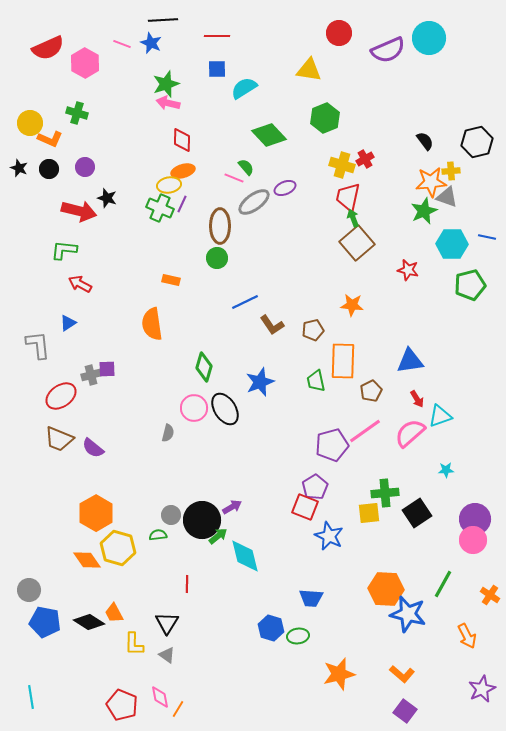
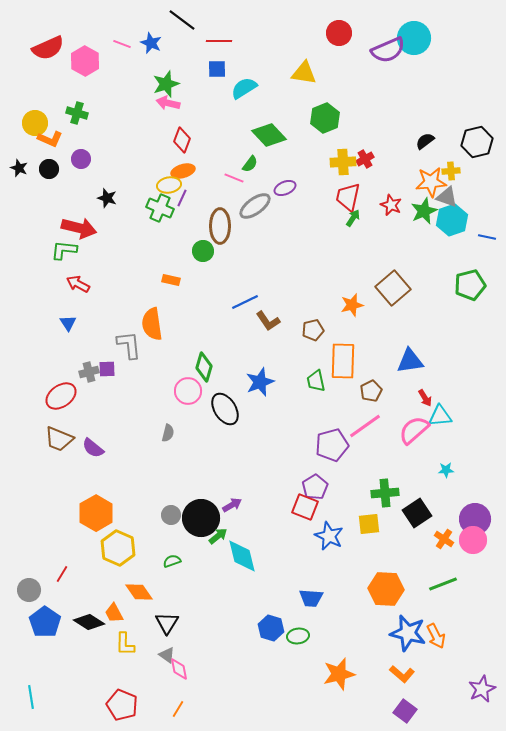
black line at (163, 20): moved 19 px right; rotated 40 degrees clockwise
red line at (217, 36): moved 2 px right, 5 px down
cyan circle at (429, 38): moved 15 px left
pink hexagon at (85, 63): moved 2 px up
yellow triangle at (309, 70): moved 5 px left, 3 px down
yellow circle at (30, 123): moved 5 px right
red diamond at (182, 140): rotated 20 degrees clockwise
black semicircle at (425, 141): rotated 90 degrees counterclockwise
yellow cross at (342, 165): moved 1 px right, 3 px up; rotated 20 degrees counterclockwise
purple circle at (85, 167): moved 4 px left, 8 px up
green semicircle at (246, 167): moved 4 px right, 3 px up; rotated 78 degrees clockwise
gray ellipse at (254, 202): moved 1 px right, 4 px down
purple line at (182, 204): moved 6 px up
red arrow at (79, 211): moved 17 px down
green arrow at (353, 218): rotated 54 degrees clockwise
brown square at (357, 243): moved 36 px right, 45 px down
cyan hexagon at (452, 244): moved 24 px up; rotated 20 degrees counterclockwise
green circle at (217, 258): moved 14 px left, 7 px up
red star at (408, 270): moved 17 px left, 65 px up; rotated 10 degrees clockwise
red arrow at (80, 284): moved 2 px left
orange star at (352, 305): rotated 20 degrees counterclockwise
blue triangle at (68, 323): rotated 30 degrees counterclockwise
brown L-shape at (272, 325): moved 4 px left, 4 px up
gray L-shape at (38, 345): moved 91 px right
gray cross at (91, 375): moved 2 px left, 3 px up
red arrow at (417, 399): moved 8 px right, 1 px up
pink circle at (194, 408): moved 6 px left, 17 px up
cyan triangle at (440, 416): rotated 15 degrees clockwise
pink line at (365, 431): moved 5 px up
pink semicircle at (410, 433): moved 4 px right, 3 px up
purple arrow at (232, 507): moved 2 px up
yellow square at (369, 513): moved 11 px down
black circle at (202, 520): moved 1 px left, 2 px up
green semicircle at (158, 535): moved 14 px right, 26 px down; rotated 12 degrees counterclockwise
yellow hexagon at (118, 548): rotated 8 degrees clockwise
cyan diamond at (245, 556): moved 3 px left
orange diamond at (87, 560): moved 52 px right, 32 px down
red line at (187, 584): moved 125 px left, 10 px up; rotated 30 degrees clockwise
green line at (443, 584): rotated 40 degrees clockwise
orange cross at (490, 595): moved 46 px left, 56 px up
blue star at (408, 614): moved 19 px down
blue pentagon at (45, 622): rotated 24 degrees clockwise
orange arrow at (467, 636): moved 31 px left
yellow L-shape at (134, 644): moved 9 px left
pink diamond at (160, 697): moved 19 px right, 28 px up
